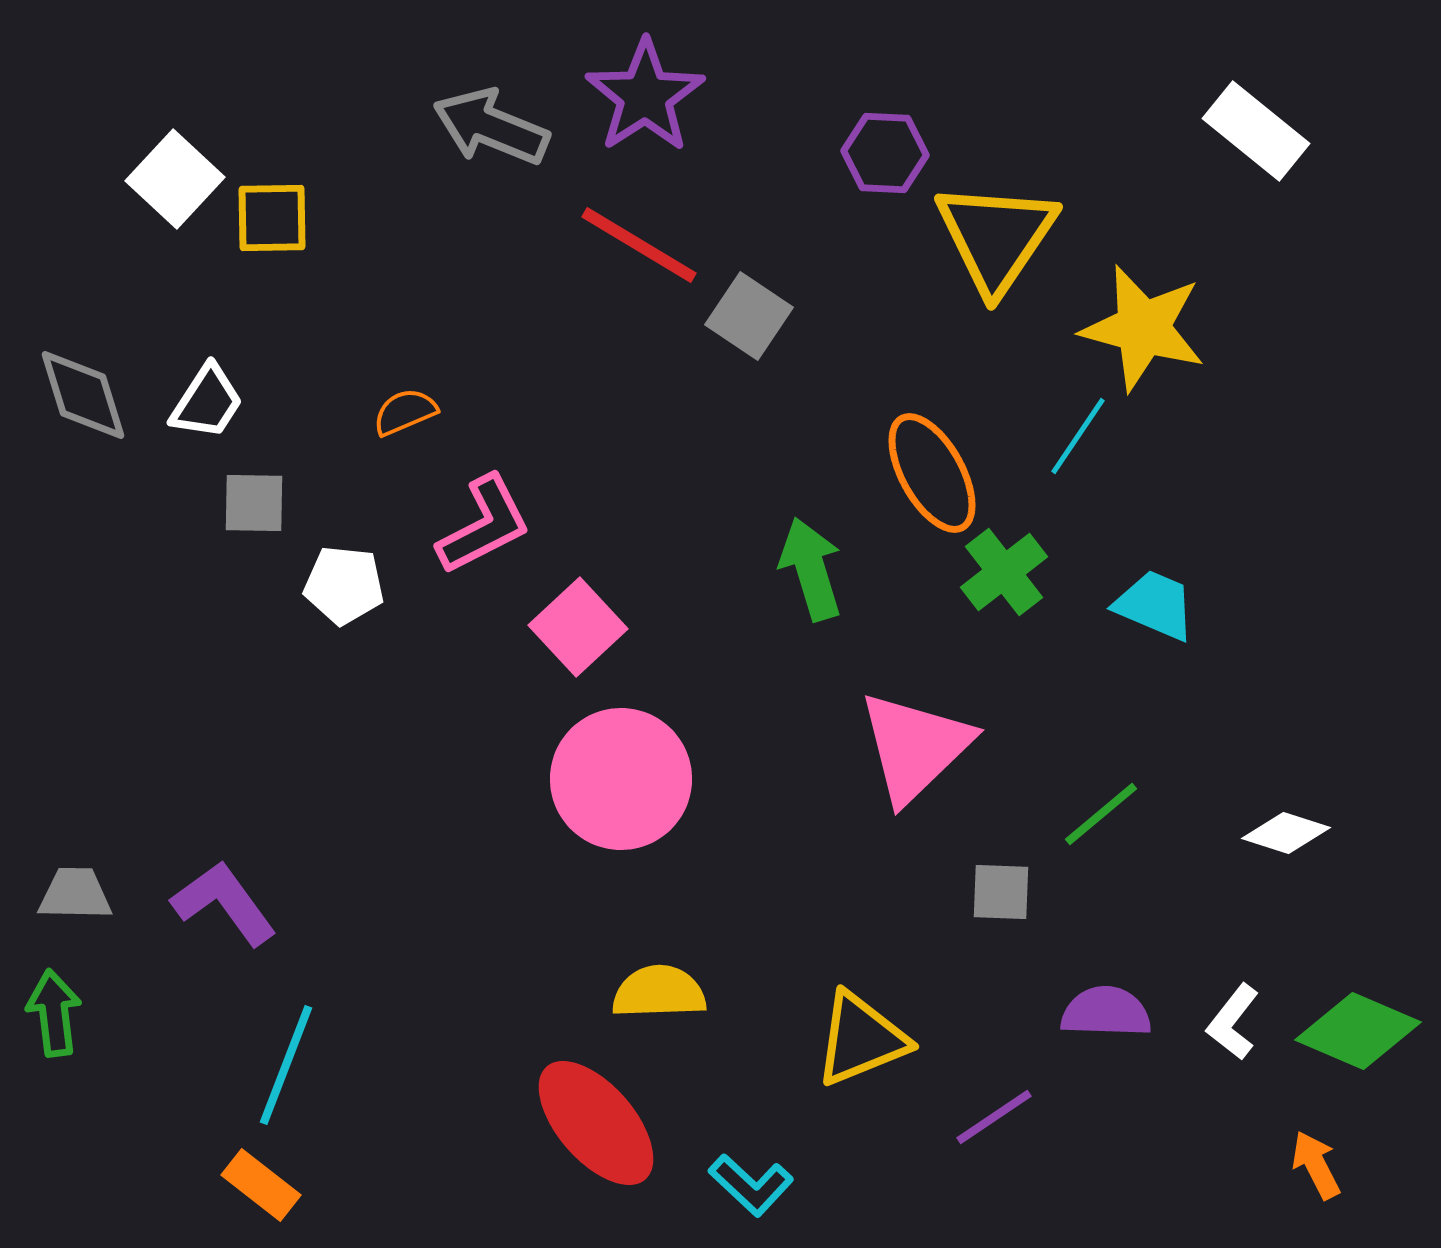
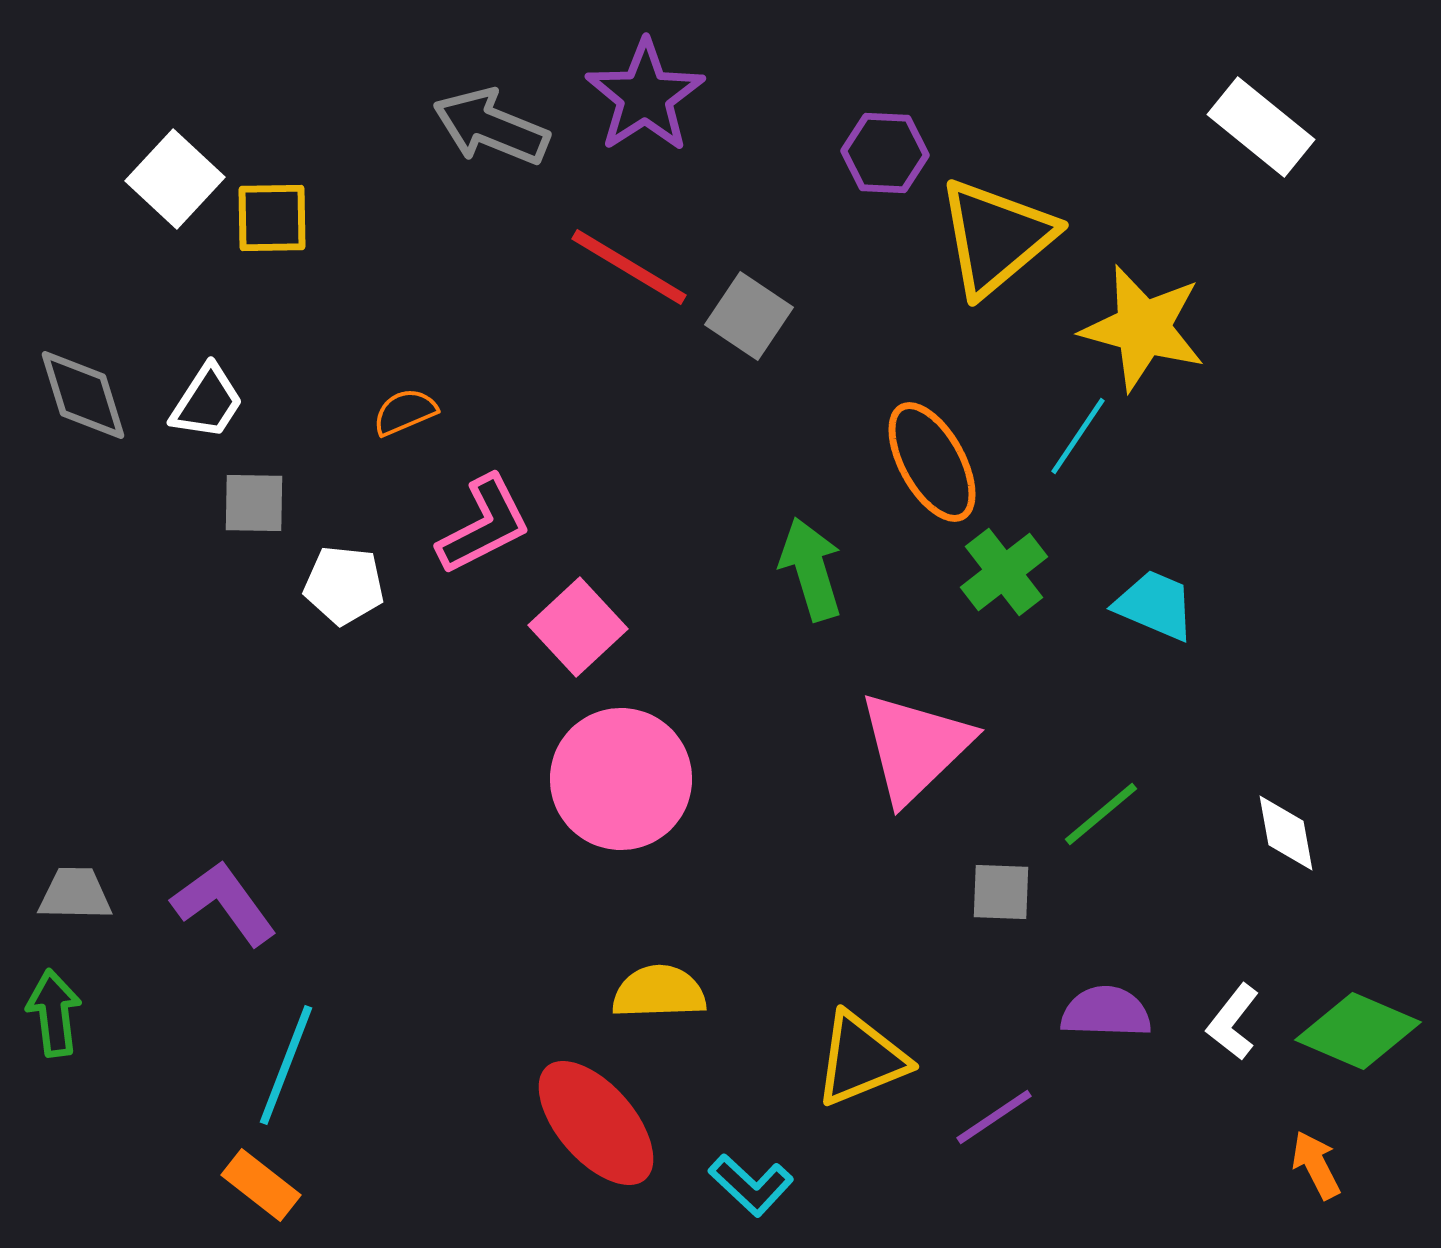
white rectangle at (1256, 131): moved 5 px right, 4 px up
yellow triangle at (996, 237): rotated 16 degrees clockwise
red line at (639, 245): moved 10 px left, 22 px down
orange ellipse at (932, 473): moved 11 px up
white diamond at (1286, 833): rotated 62 degrees clockwise
yellow triangle at (861, 1039): moved 20 px down
